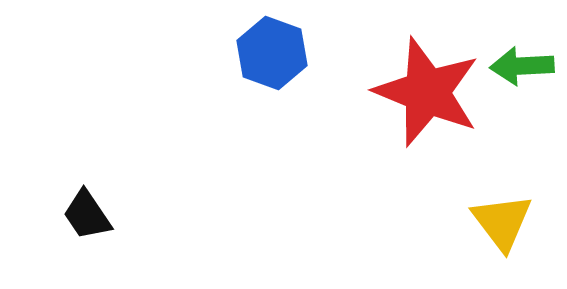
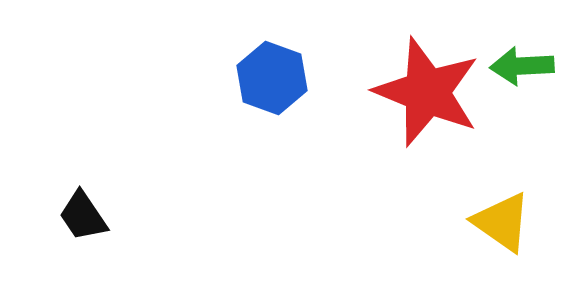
blue hexagon: moved 25 px down
black trapezoid: moved 4 px left, 1 px down
yellow triangle: rotated 18 degrees counterclockwise
